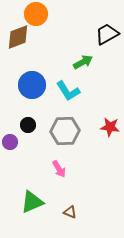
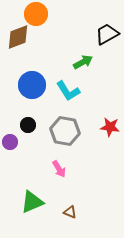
gray hexagon: rotated 12 degrees clockwise
